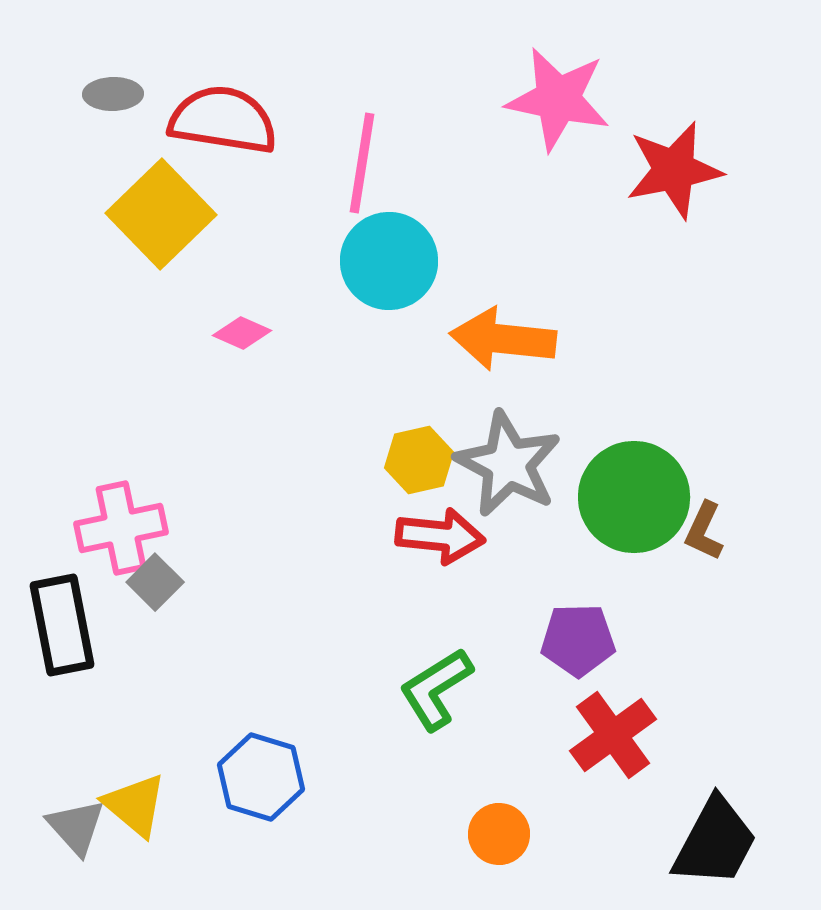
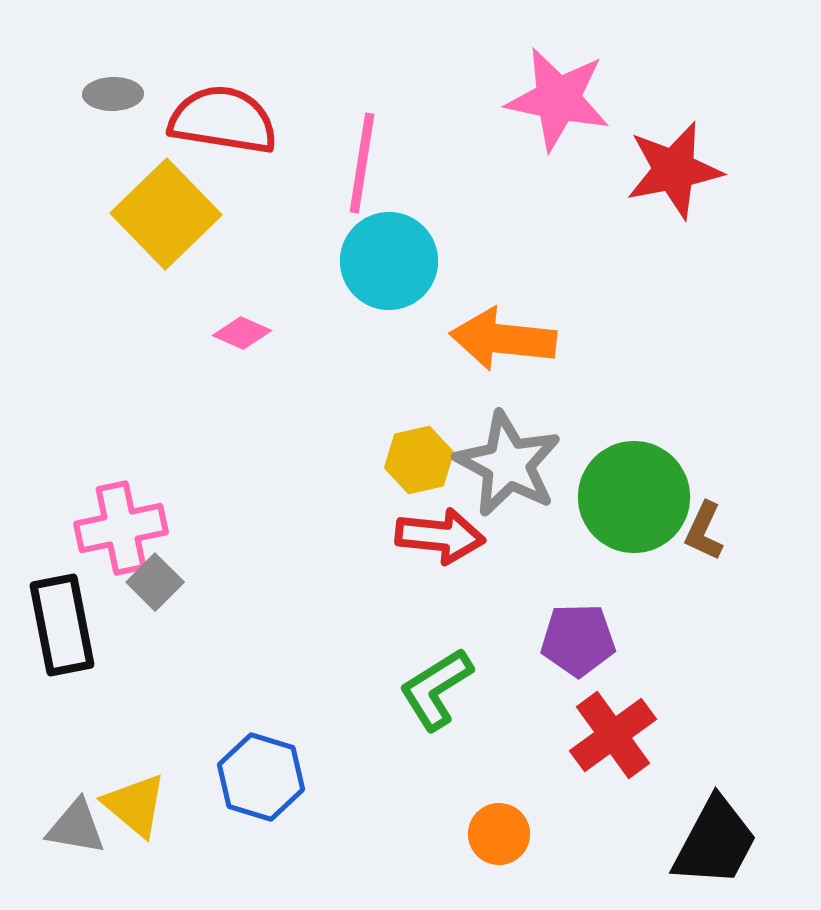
yellow square: moved 5 px right
gray triangle: rotated 38 degrees counterclockwise
